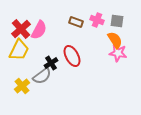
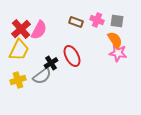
yellow cross: moved 4 px left, 6 px up; rotated 21 degrees clockwise
